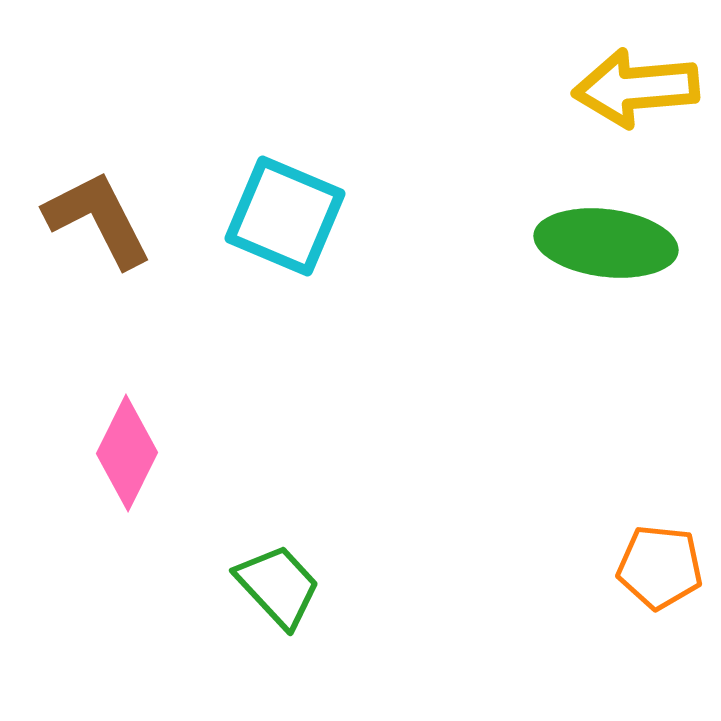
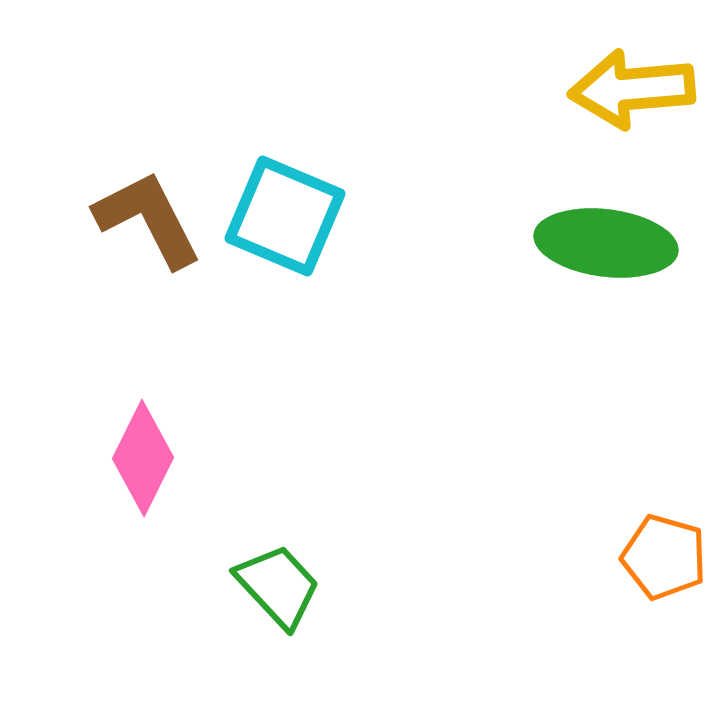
yellow arrow: moved 4 px left, 1 px down
brown L-shape: moved 50 px right
pink diamond: moved 16 px right, 5 px down
orange pentagon: moved 4 px right, 10 px up; rotated 10 degrees clockwise
